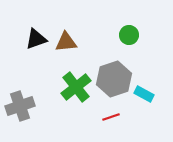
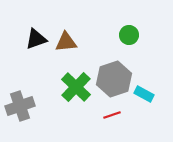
green cross: rotated 8 degrees counterclockwise
red line: moved 1 px right, 2 px up
